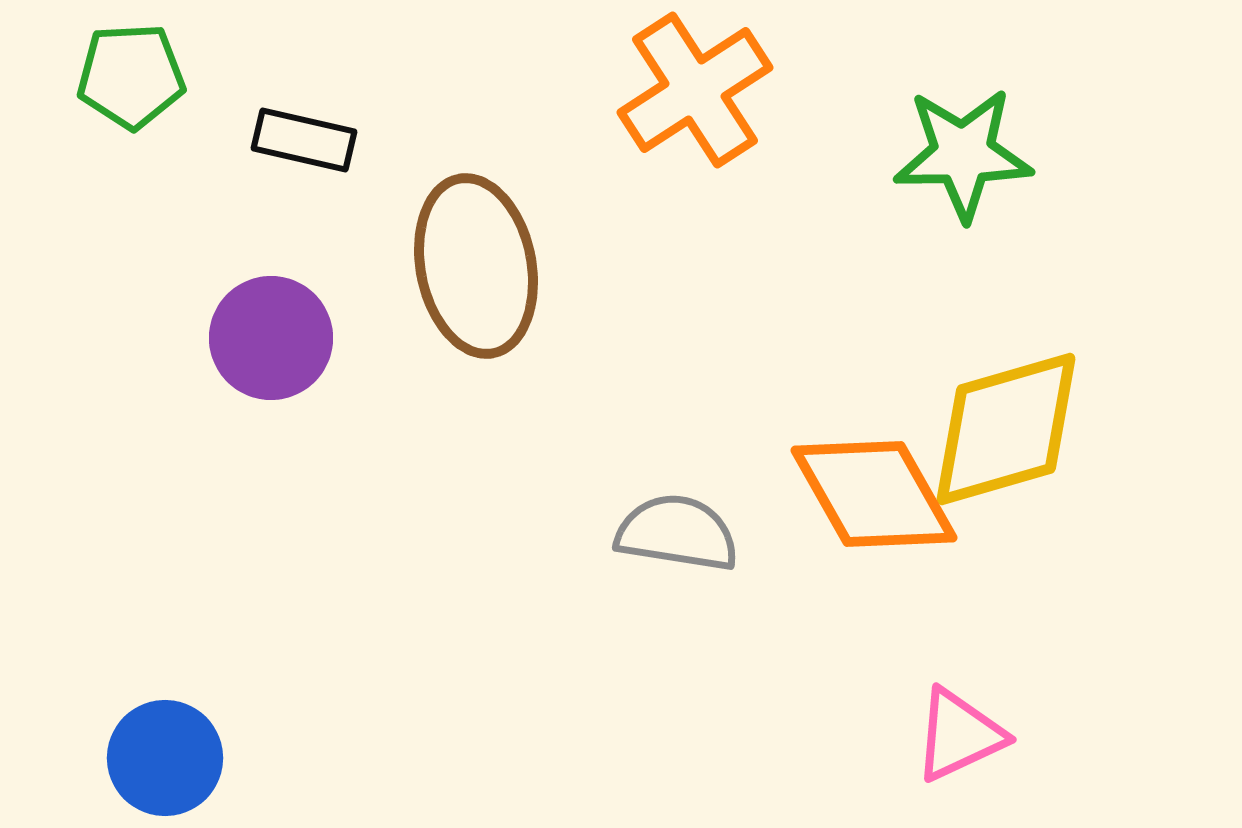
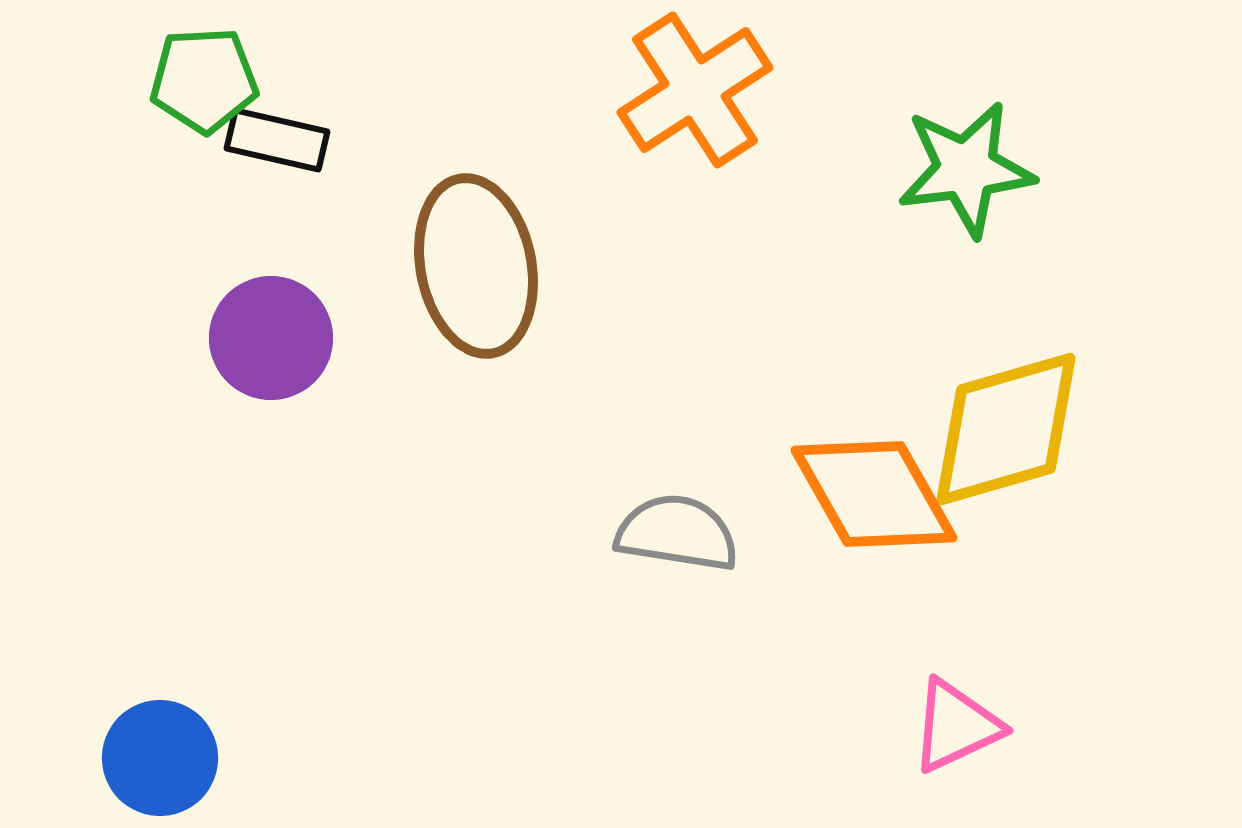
green pentagon: moved 73 px right, 4 px down
black rectangle: moved 27 px left
green star: moved 3 px right, 15 px down; rotated 6 degrees counterclockwise
pink triangle: moved 3 px left, 9 px up
blue circle: moved 5 px left
